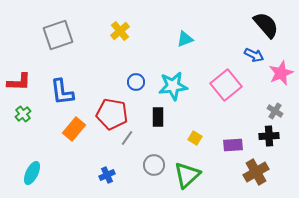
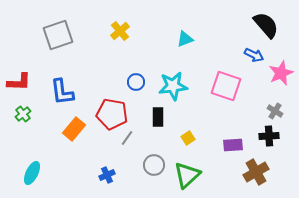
pink square: moved 1 px down; rotated 32 degrees counterclockwise
yellow square: moved 7 px left; rotated 24 degrees clockwise
